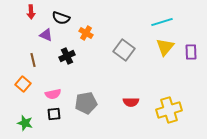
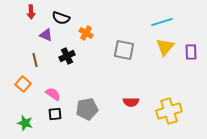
gray square: rotated 25 degrees counterclockwise
brown line: moved 2 px right
pink semicircle: rotated 133 degrees counterclockwise
gray pentagon: moved 1 px right, 6 px down
yellow cross: moved 1 px down
black square: moved 1 px right
